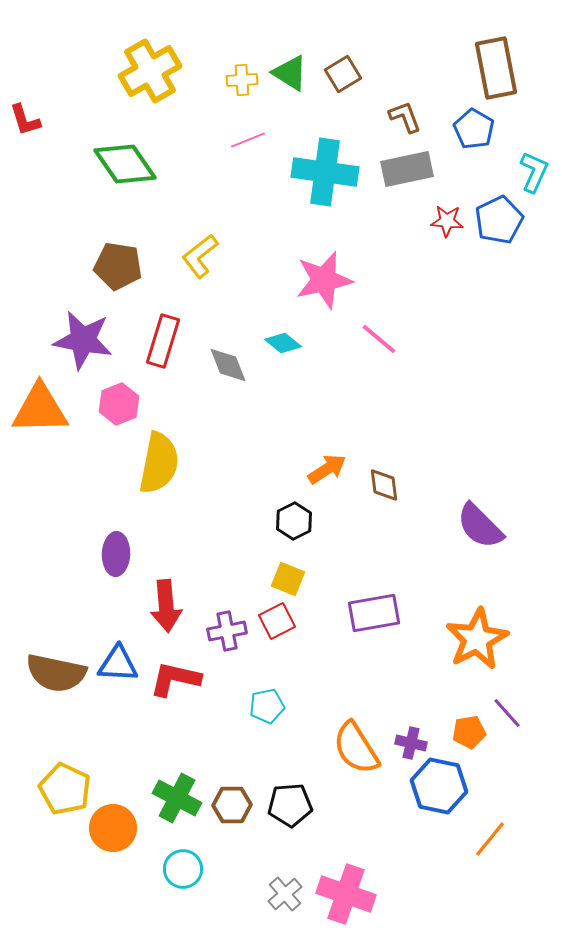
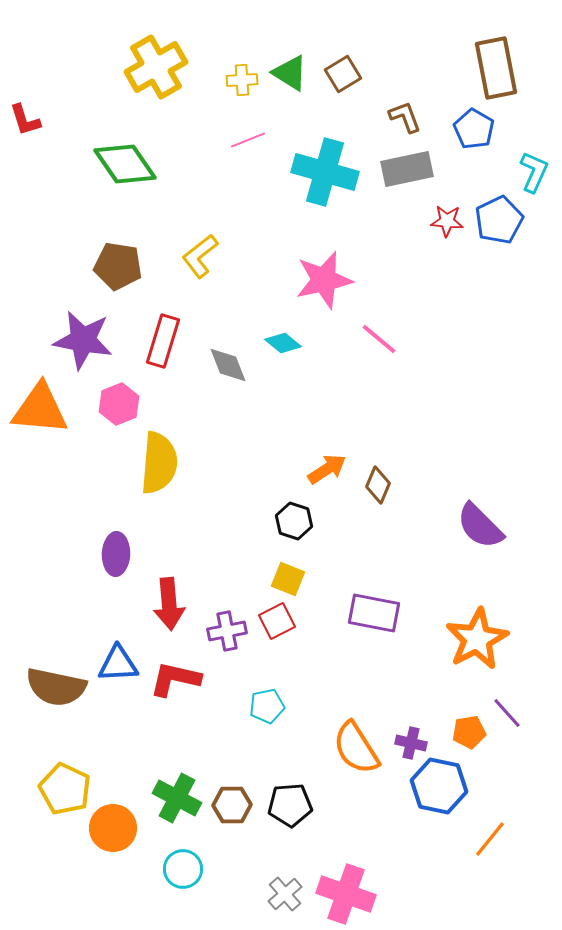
yellow cross at (150, 71): moved 6 px right, 4 px up
cyan cross at (325, 172): rotated 8 degrees clockwise
orange triangle at (40, 409): rotated 6 degrees clockwise
yellow semicircle at (159, 463): rotated 6 degrees counterclockwise
brown diamond at (384, 485): moved 6 px left; rotated 30 degrees clockwise
black hexagon at (294, 521): rotated 15 degrees counterclockwise
red arrow at (166, 606): moved 3 px right, 2 px up
purple rectangle at (374, 613): rotated 21 degrees clockwise
blue triangle at (118, 664): rotated 6 degrees counterclockwise
brown semicircle at (56, 673): moved 14 px down
